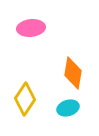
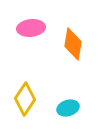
orange diamond: moved 29 px up
